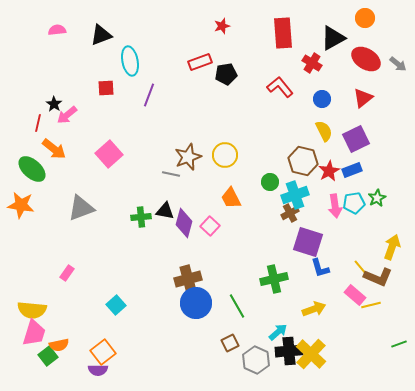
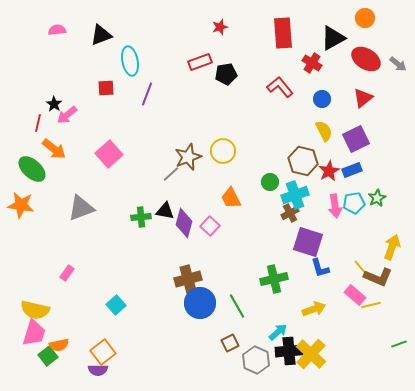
red star at (222, 26): moved 2 px left, 1 px down
purple line at (149, 95): moved 2 px left, 1 px up
yellow circle at (225, 155): moved 2 px left, 4 px up
gray line at (171, 174): rotated 54 degrees counterclockwise
blue circle at (196, 303): moved 4 px right
yellow semicircle at (32, 310): moved 3 px right; rotated 8 degrees clockwise
